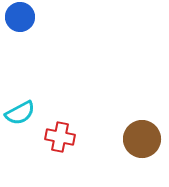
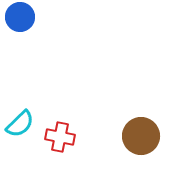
cyan semicircle: moved 11 px down; rotated 16 degrees counterclockwise
brown circle: moved 1 px left, 3 px up
